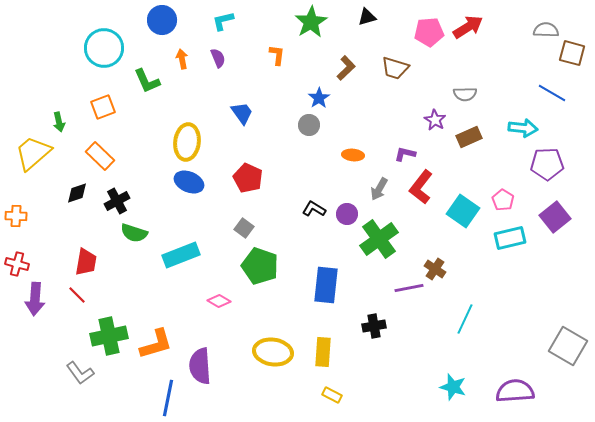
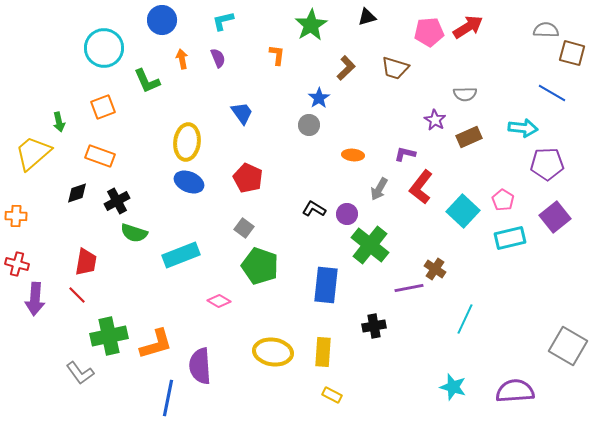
green star at (311, 22): moved 3 px down
orange rectangle at (100, 156): rotated 24 degrees counterclockwise
cyan square at (463, 211): rotated 8 degrees clockwise
green cross at (379, 239): moved 9 px left, 6 px down; rotated 15 degrees counterclockwise
